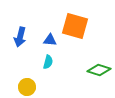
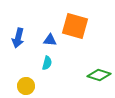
blue arrow: moved 2 px left, 1 px down
cyan semicircle: moved 1 px left, 1 px down
green diamond: moved 5 px down
yellow circle: moved 1 px left, 1 px up
